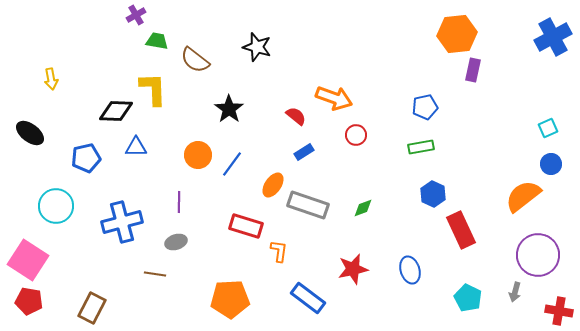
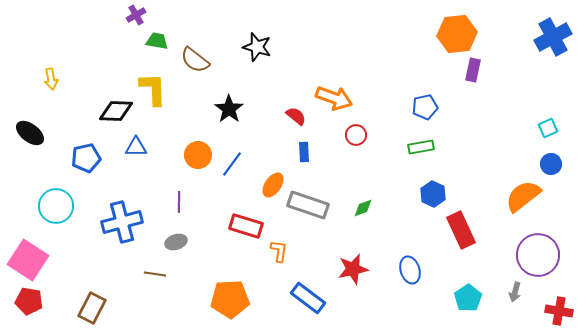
blue rectangle at (304, 152): rotated 60 degrees counterclockwise
cyan pentagon at (468, 298): rotated 12 degrees clockwise
